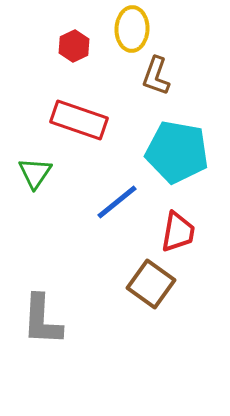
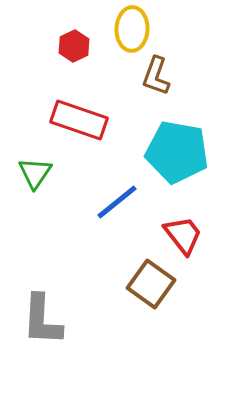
red trapezoid: moved 5 px right, 3 px down; rotated 48 degrees counterclockwise
